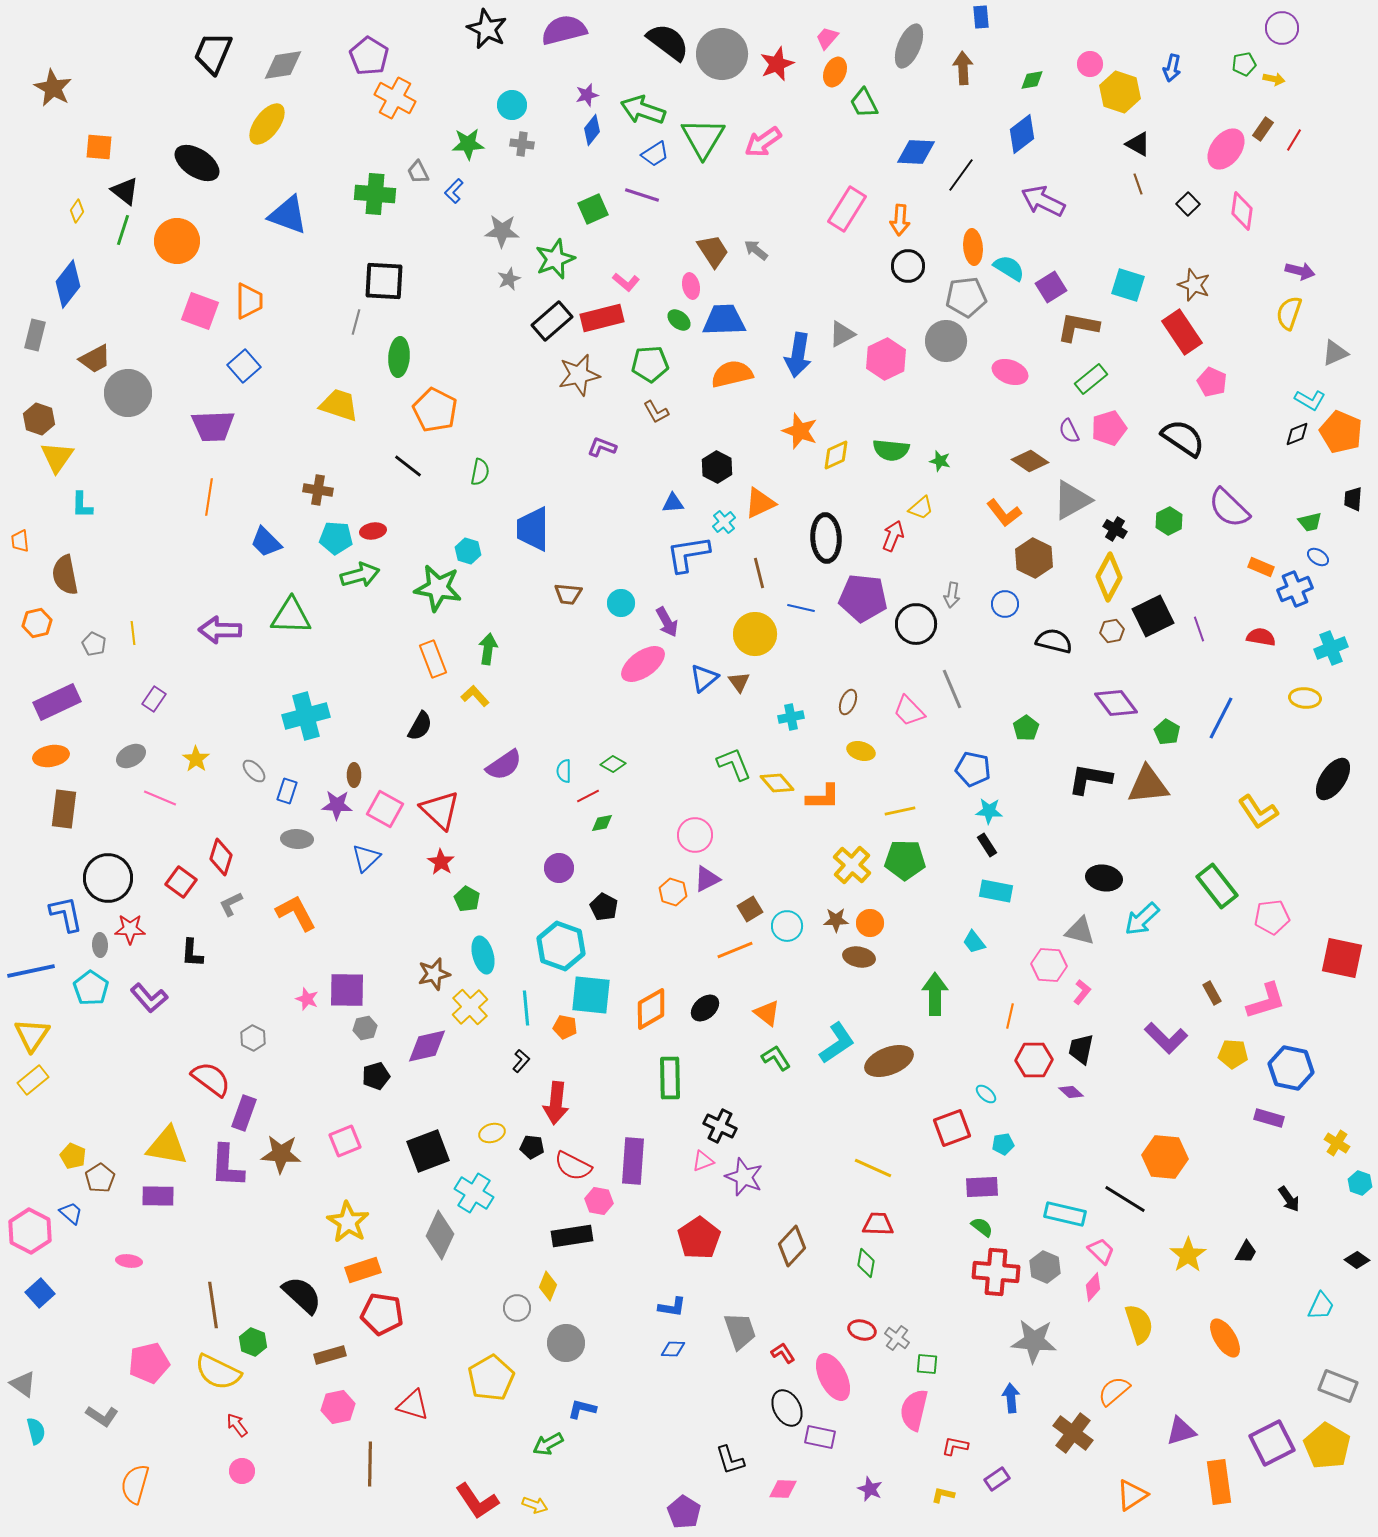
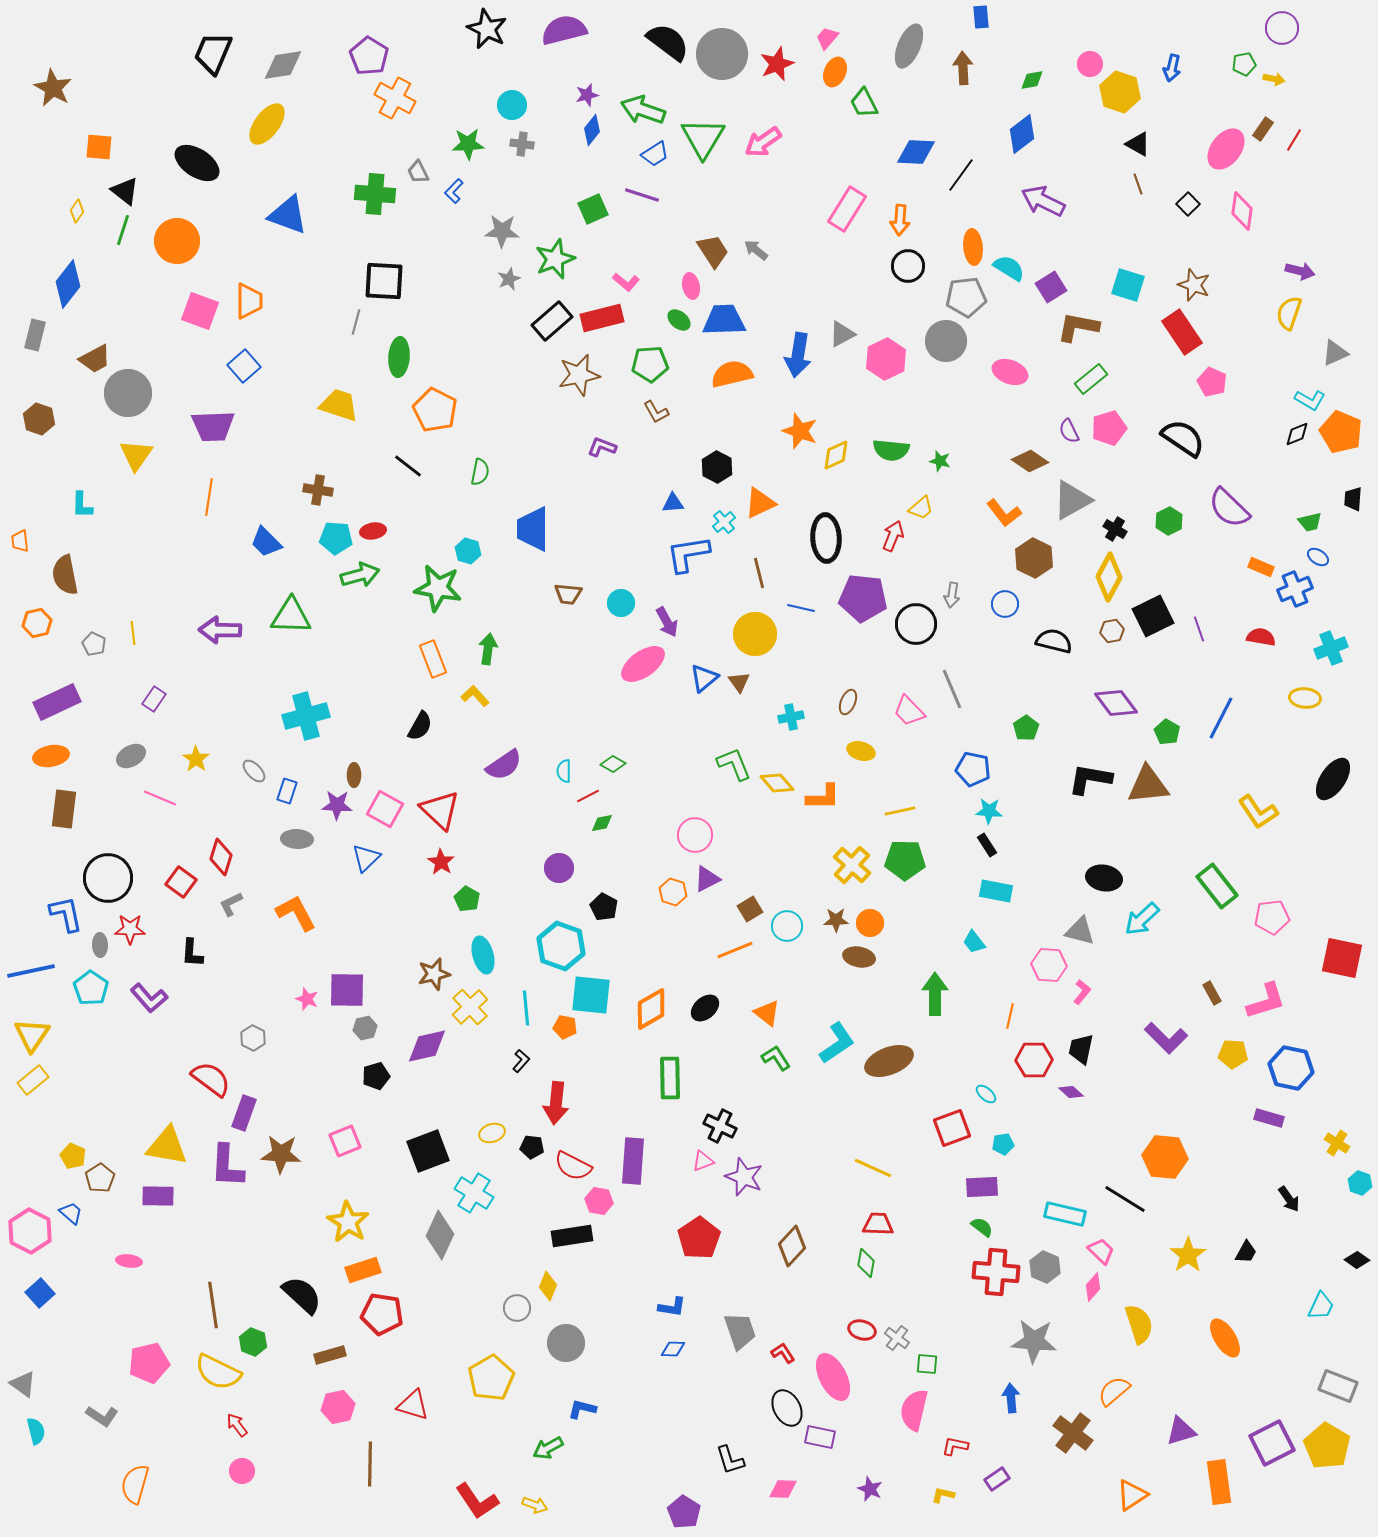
yellow triangle at (57, 457): moved 79 px right, 2 px up
green arrow at (548, 1444): moved 4 px down
